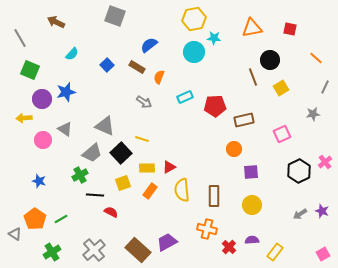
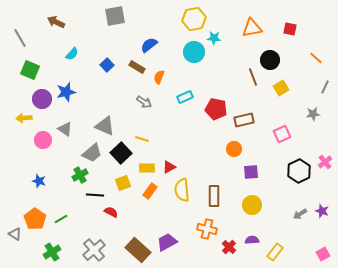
gray square at (115, 16): rotated 30 degrees counterclockwise
red pentagon at (215, 106): moved 1 px right, 3 px down; rotated 15 degrees clockwise
